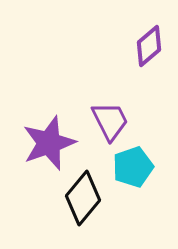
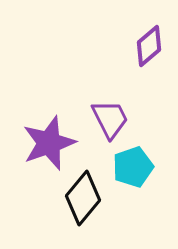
purple trapezoid: moved 2 px up
